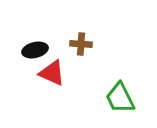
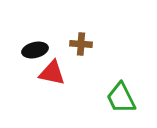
red triangle: rotated 12 degrees counterclockwise
green trapezoid: moved 1 px right
